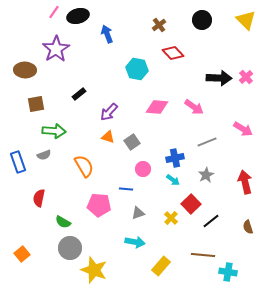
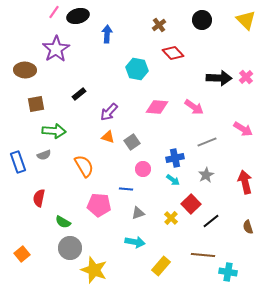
blue arrow at (107, 34): rotated 24 degrees clockwise
